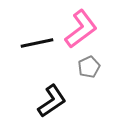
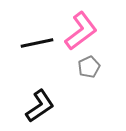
pink L-shape: moved 2 px down
black L-shape: moved 12 px left, 5 px down
